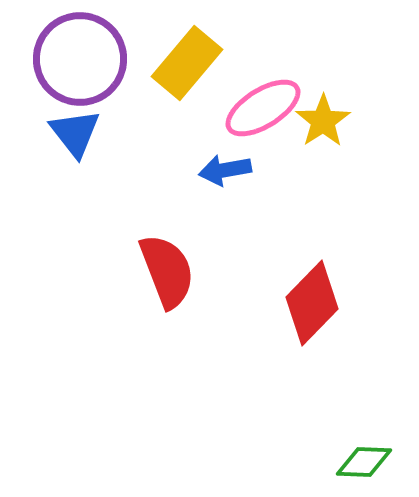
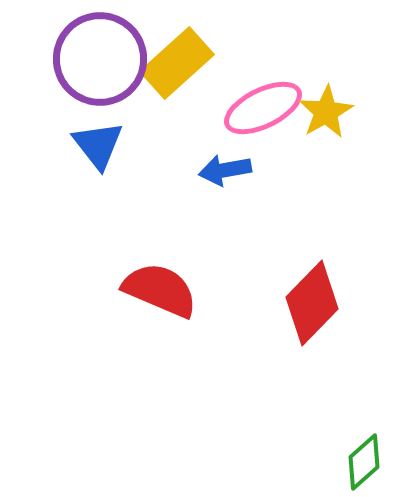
purple circle: moved 20 px right
yellow rectangle: moved 10 px left; rotated 8 degrees clockwise
pink ellipse: rotated 6 degrees clockwise
yellow star: moved 3 px right, 9 px up; rotated 4 degrees clockwise
blue triangle: moved 23 px right, 12 px down
red semicircle: moved 7 px left, 19 px down; rotated 46 degrees counterclockwise
green diamond: rotated 44 degrees counterclockwise
